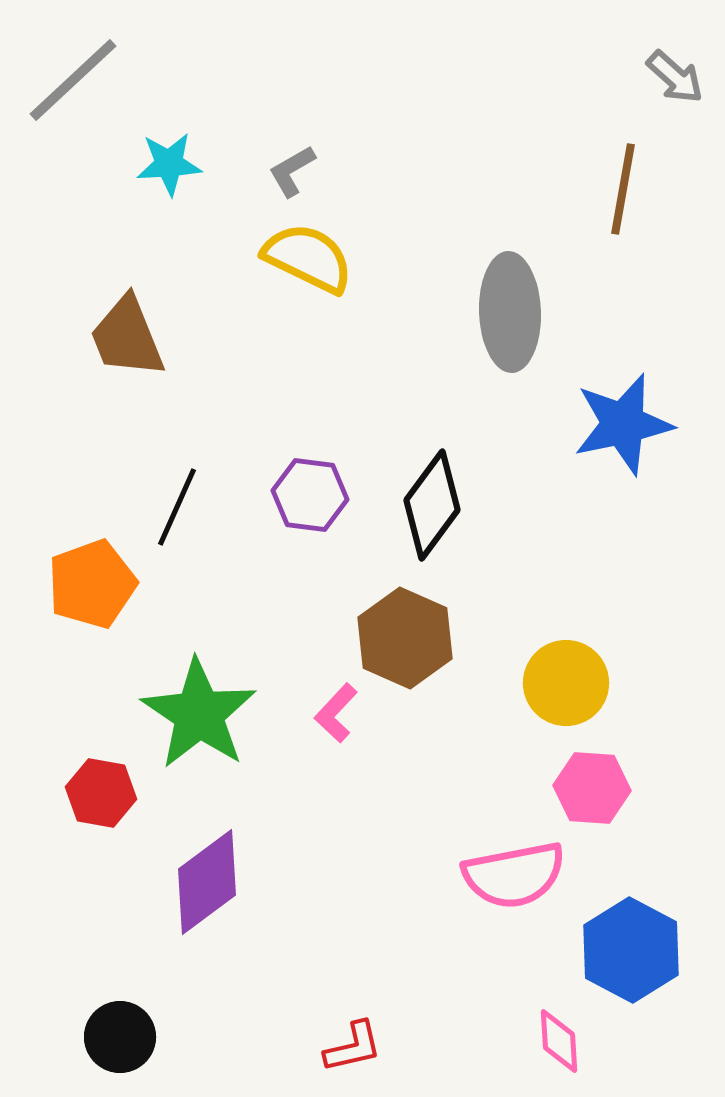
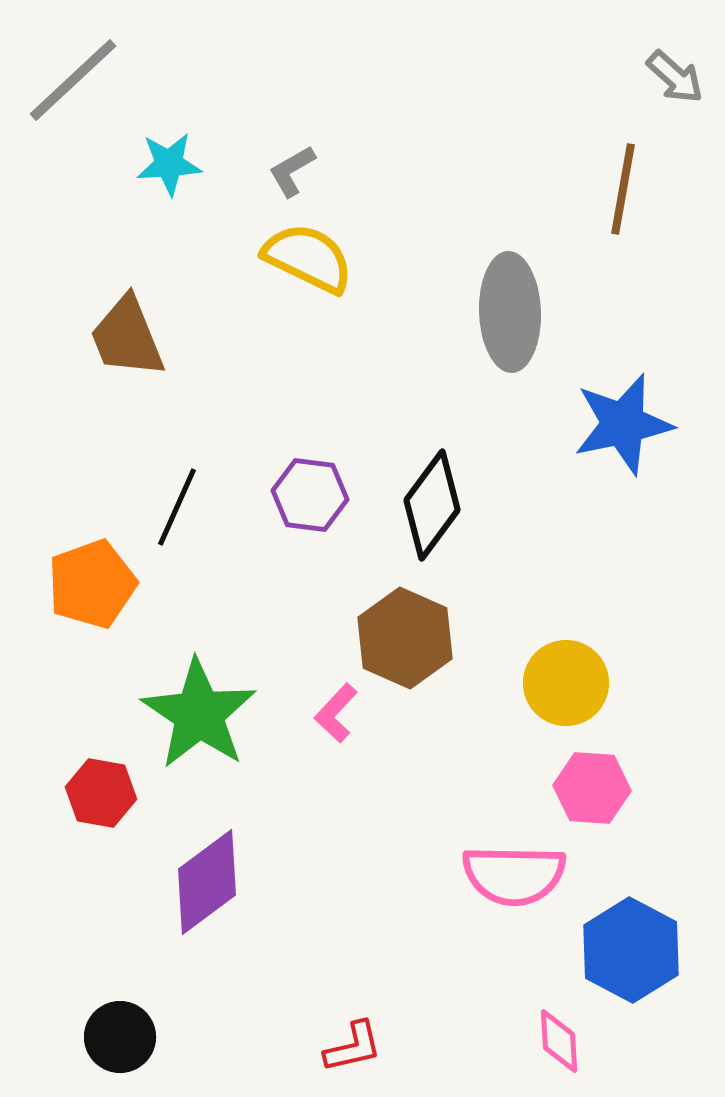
pink semicircle: rotated 12 degrees clockwise
